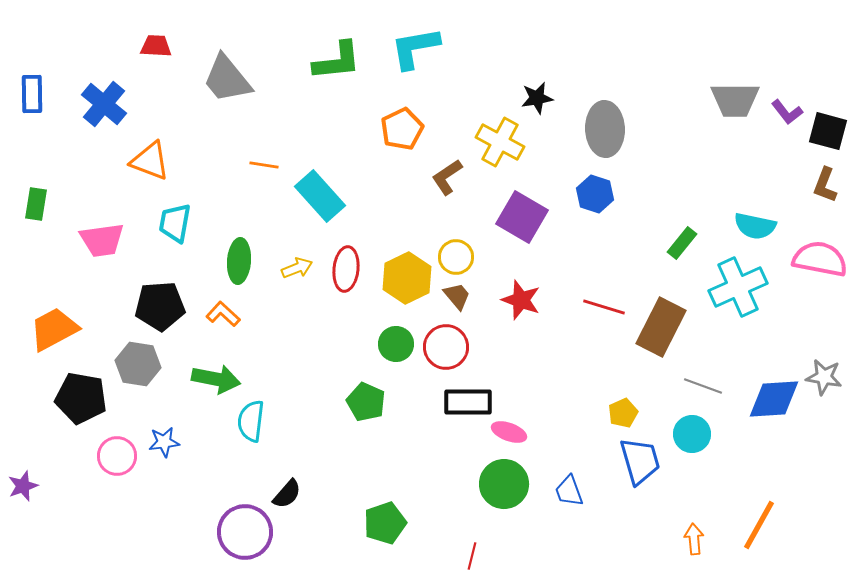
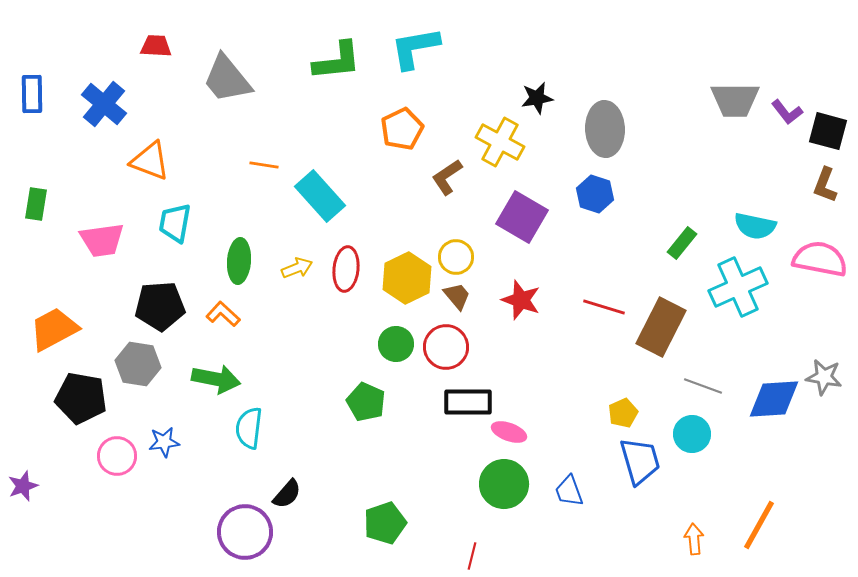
cyan semicircle at (251, 421): moved 2 px left, 7 px down
